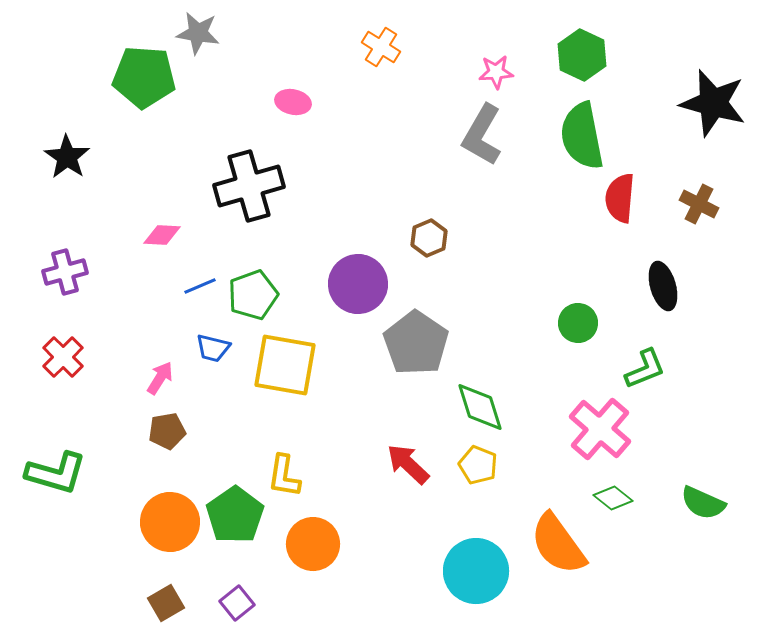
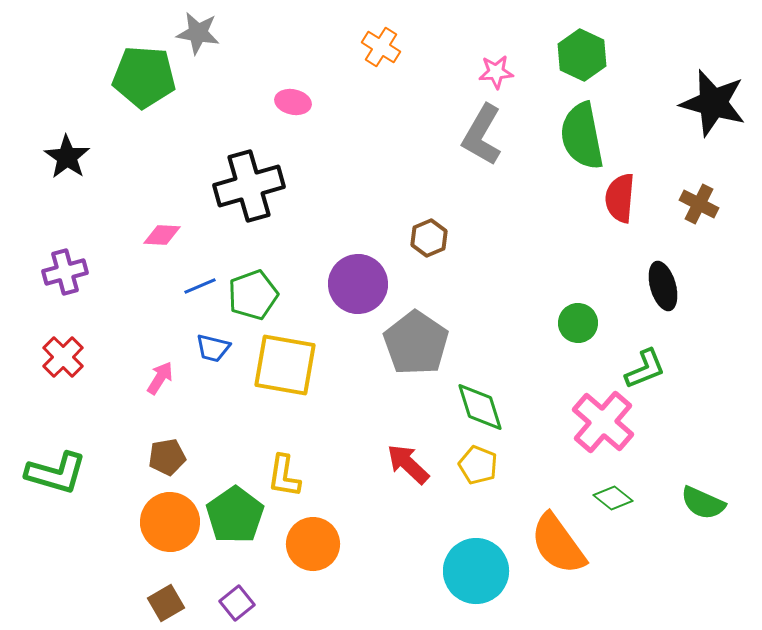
pink cross at (600, 429): moved 3 px right, 7 px up
brown pentagon at (167, 431): moved 26 px down
